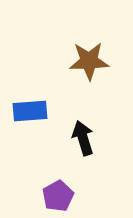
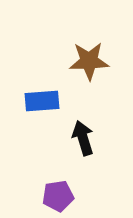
blue rectangle: moved 12 px right, 10 px up
purple pentagon: rotated 20 degrees clockwise
